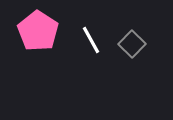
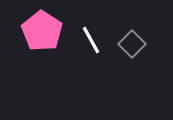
pink pentagon: moved 4 px right
